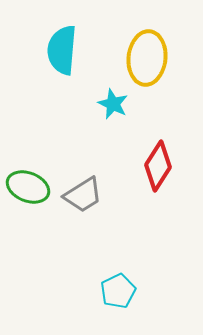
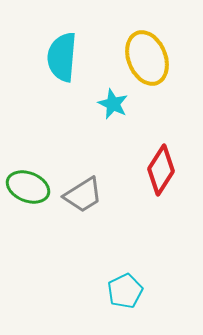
cyan semicircle: moved 7 px down
yellow ellipse: rotated 28 degrees counterclockwise
red diamond: moved 3 px right, 4 px down
cyan pentagon: moved 7 px right
